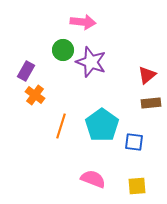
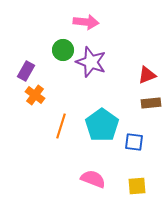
pink arrow: moved 3 px right
red triangle: rotated 18 degrees clockwise
